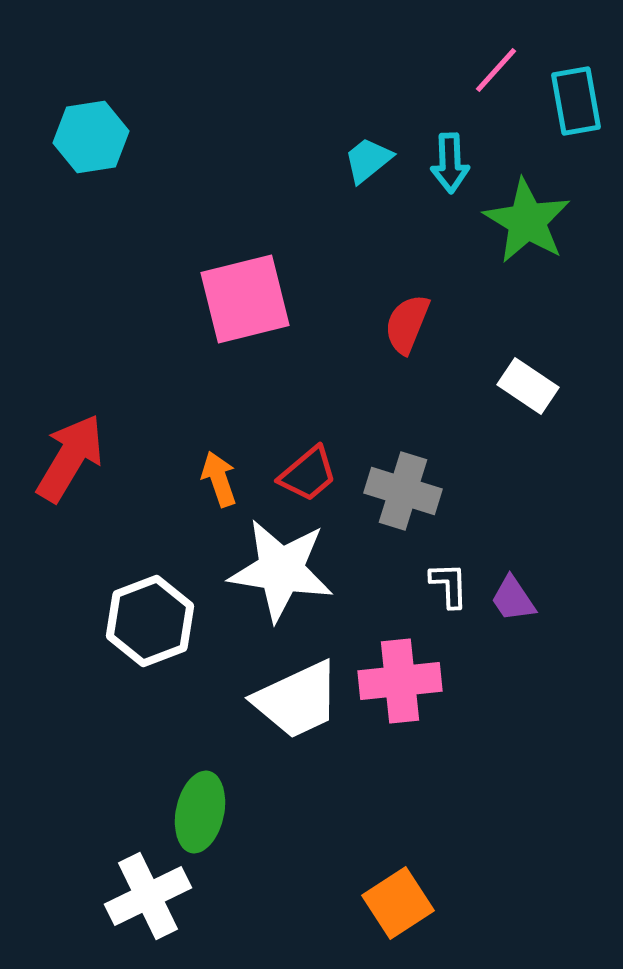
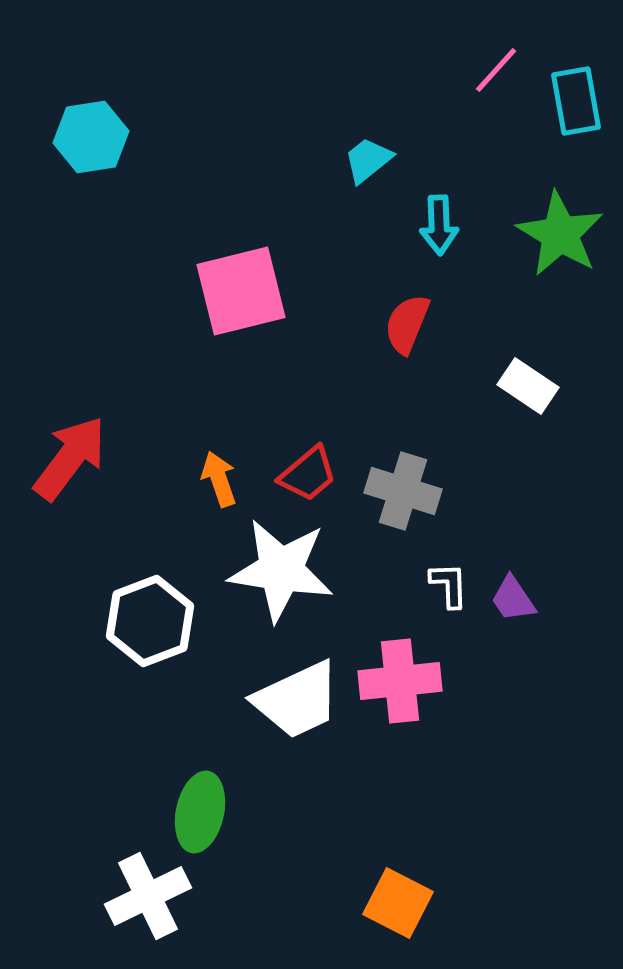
cyan arrow: moved 11 px left, 62 px down
green star: moved 33 px right, 13 px down
pink square: moved 4 px left, 8 px up
red arrow: rotated 6 degrees clockwise
orange square: rotated 30 degrees counterclockwise
